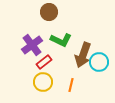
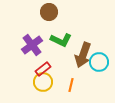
red rectangle: moved 1 px left, 7 px down
